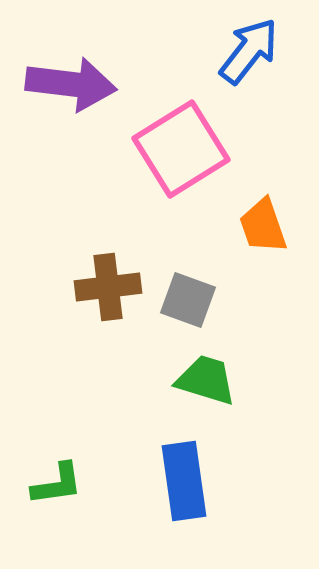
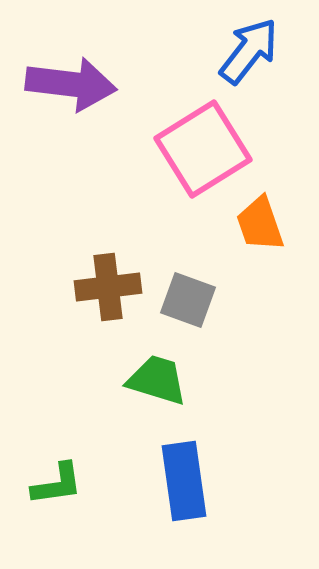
pink square: moved 22 px right
orange trapezoid: moved 3 px left, 2 px up
green trapezoid: moved 49 px left
